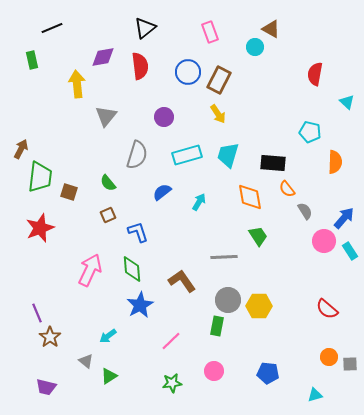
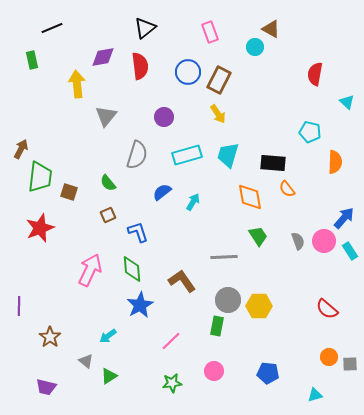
cyan arrow at (199, 202): moved 6 px left
gray semicircle at (305, 211): moved 7 px left, 30 px down; rotated 12 degrees clockwise
purple line at (37, 313): moved 18 px left, 7 px up; rotated 24 degrees clockwise
